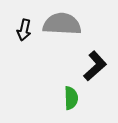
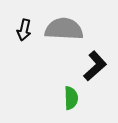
gray semicircle: moved 2 px right, 5 px down
